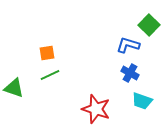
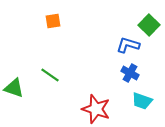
orange square: moved 6 px right, 32 px up
green line: rotated 60 degrees clockwise
